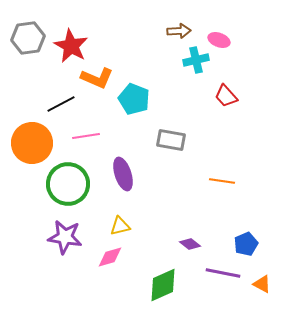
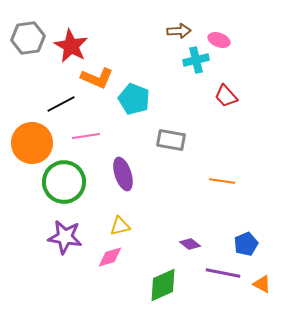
green circle: moved 4 px left, 2 px up
